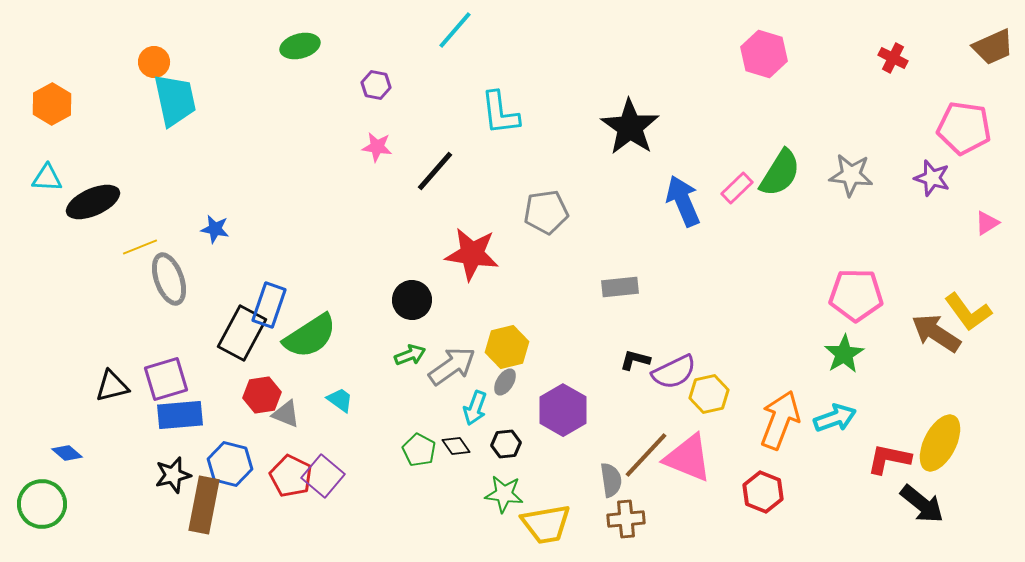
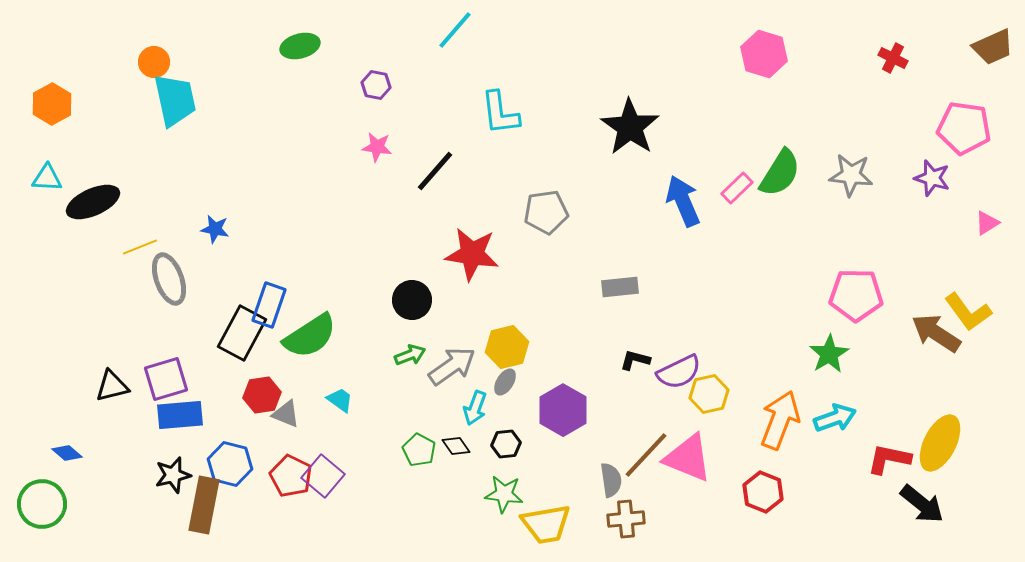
green star at (844, 354): moved 15 px left
purple semicircle at (674, 372): moved 5 px right
